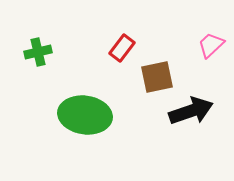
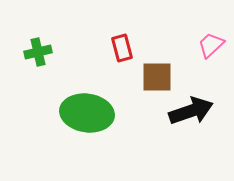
red rectangle: rotated 52 degrees counterclockwise
brown square: rotated 12 degrees clockwise
green ellipse: moved 2 px right, 2 px up
